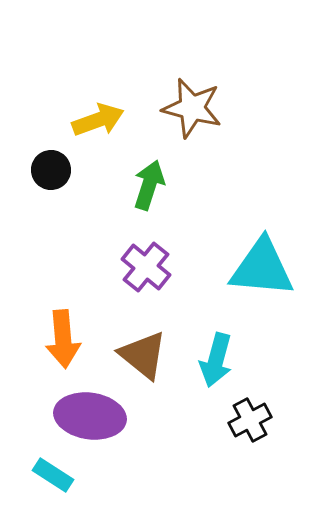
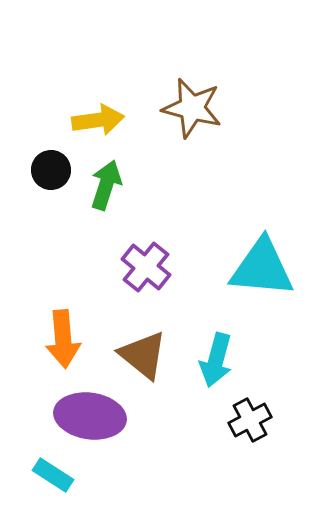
yellow arrow: rotated 12 degrees clockwise
green arrow: moved 43 px left
